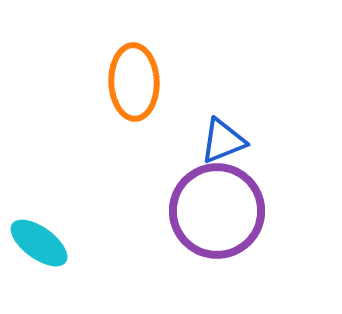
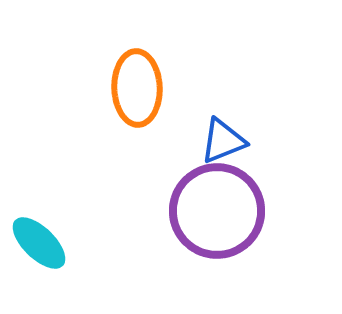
orange ellipse: moved 3 px right, 6 px down
cyan ellipse: rotated 8 degrees clockwise
